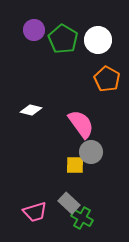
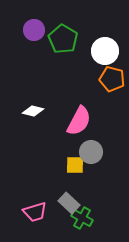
white circle: moved 7 px right, 11 px down
orange pentagon: moved 5 px right; rotated 15 degrees counterclockwise
white diamond: moved 2 px right, 1 px down
pink semicircle: moved 2 px left, 3 px up; rotated 64 degrees clockwise
